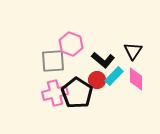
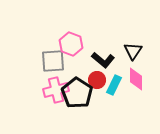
cyan rectangle: moved 9 px down; rotated 18 degrees counterclockwise
pink cross: moved 1 px right, 3 px up
